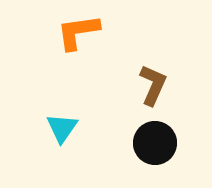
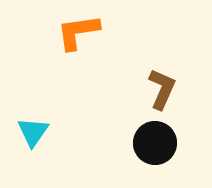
brown L-shape: moved 9 px right, 4 px down
cyan triangle: moved 29 px left, 4 px down
